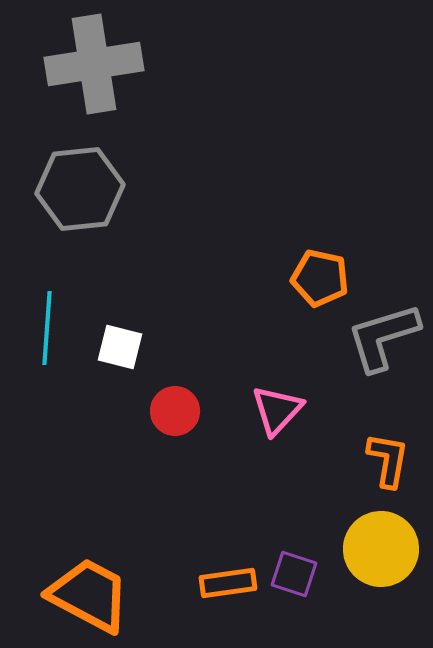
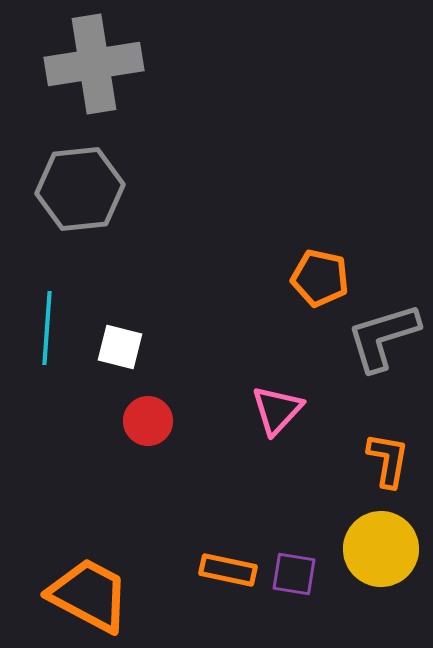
red circle: moved 27 px left, 10 px down
purple square: rotated 9 degrees counterclockwise
orange rectangle: moved 13 px up; rotated 20 degrees clockwise
